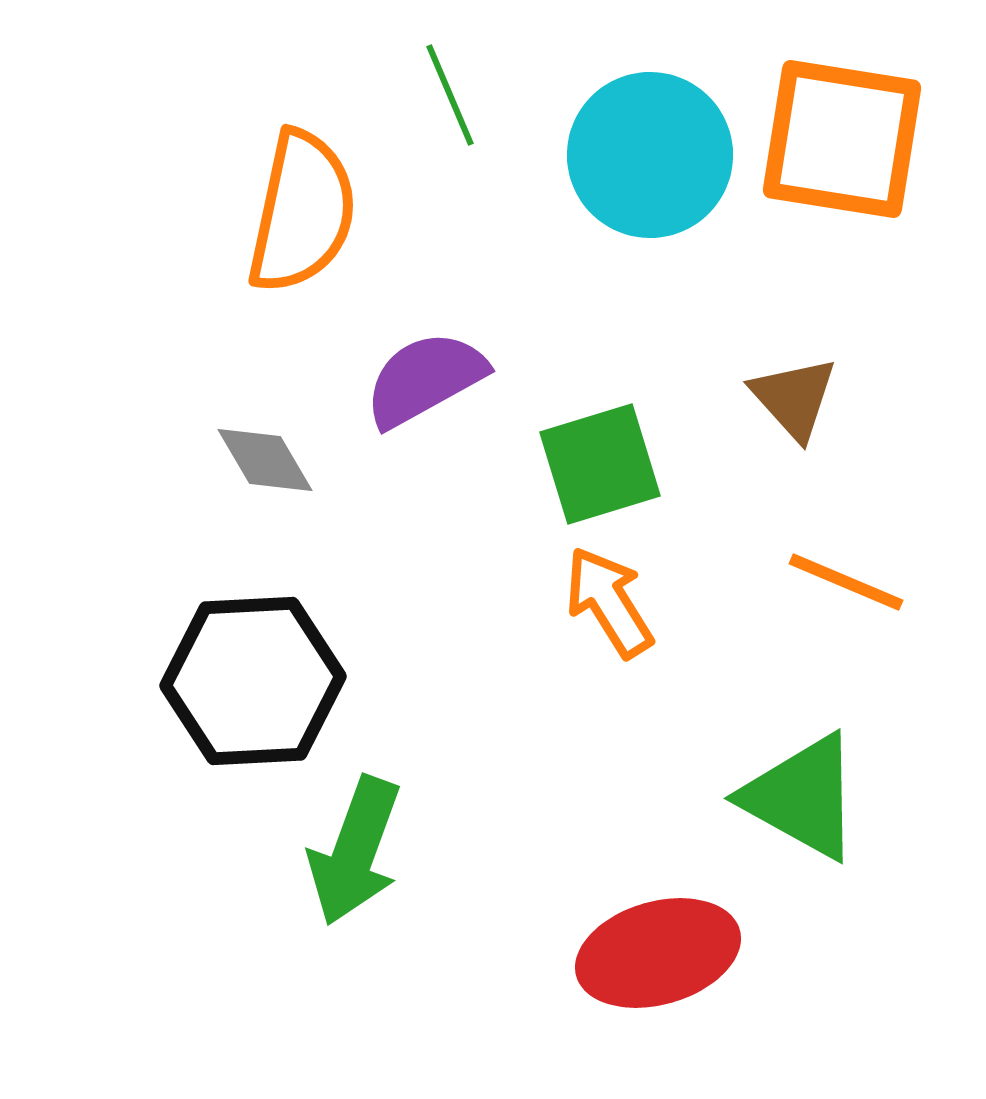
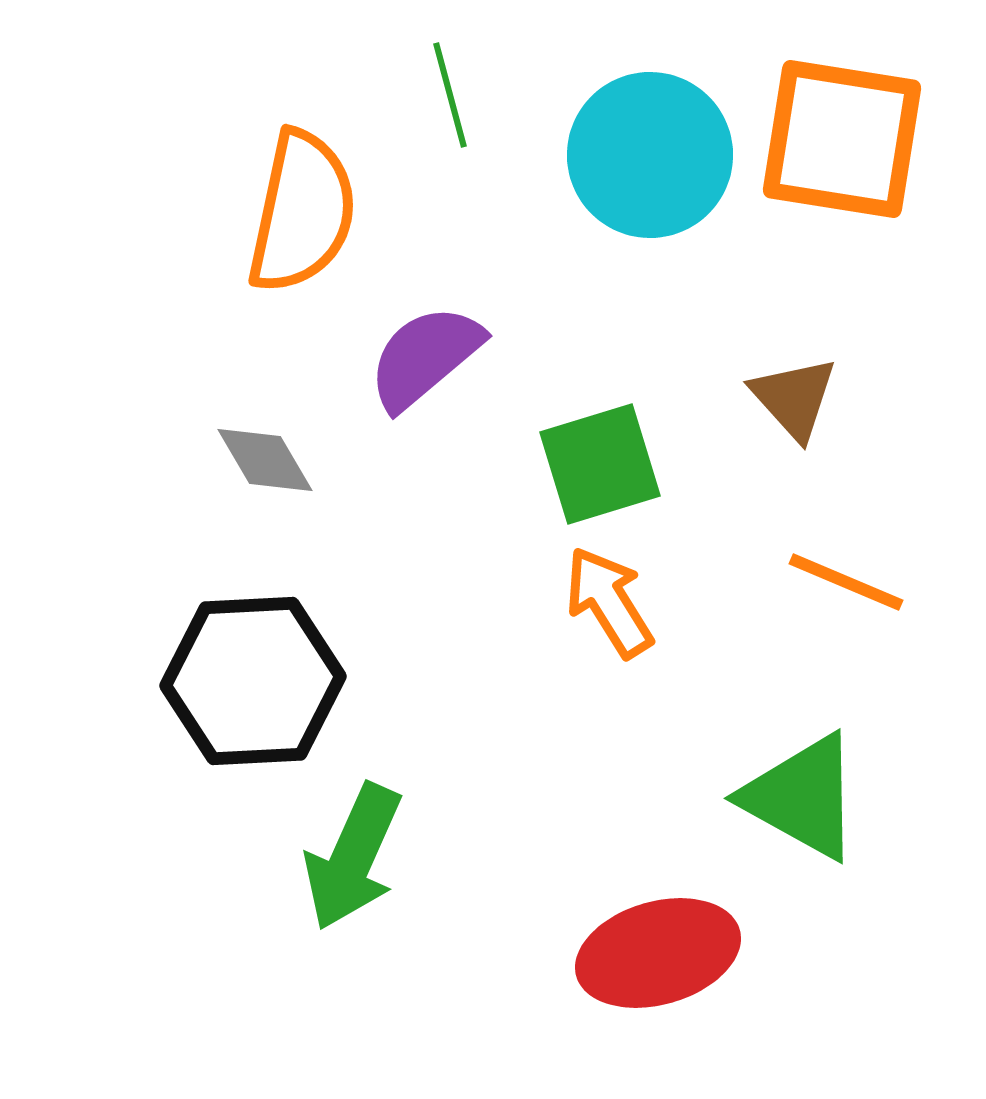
green line: rotated 8 degrees clockwise
purple semicircle: moved 22 px up; rotated 11 degrees counterclockwise
green arrow: moved 2 px left, 6 px down; rotated 4 degrees clockwise
